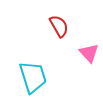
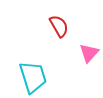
pink triangle: rotated 25 degrees clockwise
